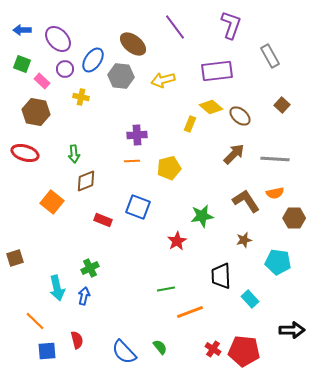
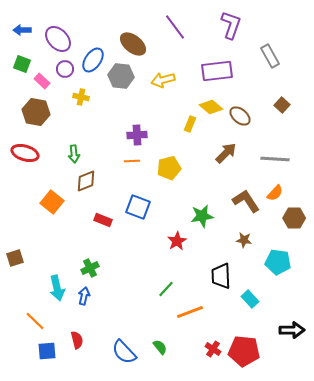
brown arrow at (234, 154): moved 8 px left, 1 px up
orange semicircle at (275, 193): rotated 36 degrees counterclockwise
brown star at (244, 240): rotated 21 degrees clockwise
green line at (166, 289): rotated 36 degrees counterclockwise
